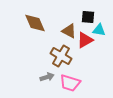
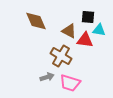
brown diamond: moved 1 px right, 2 px up
red triangle: rotated 36 degrees clockwise
